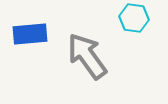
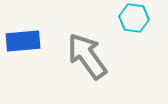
blue rectangle: moved 7 px left, 7 px down
